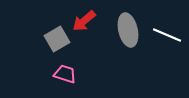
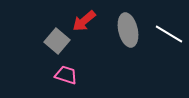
white line: moved 2 px right, 1 px up; rotated 8 degrees clockwise
gray square: moved 2 px down; rotated 20 degrees counterclockwise
pink trapezoid: moved 1 px right, 1 px down
